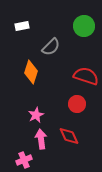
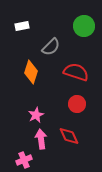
red semicircle: moved 10 px left, 4 px up
